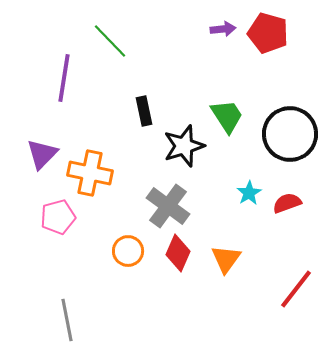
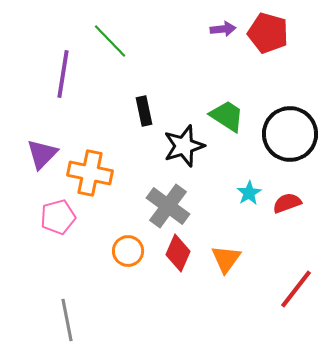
purple line: moved 1 px left, 4 px up
green trapezoid: rotated 24 degrees counterclockwise
